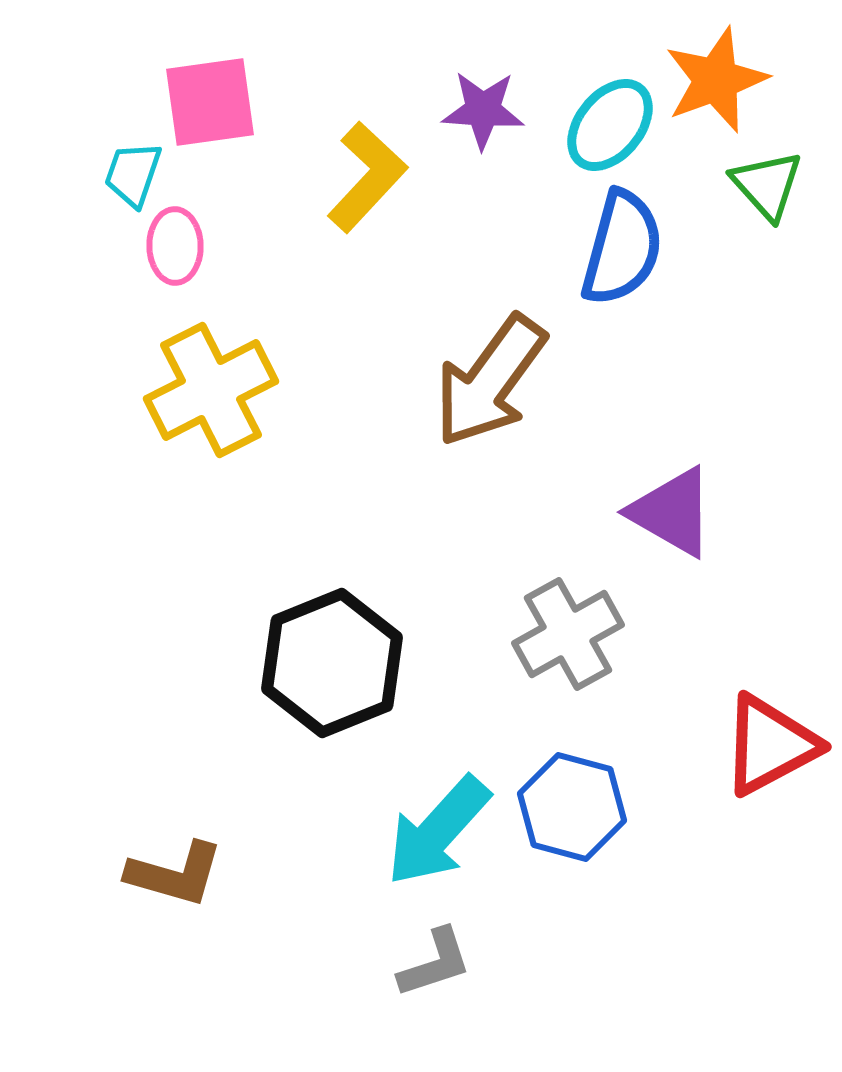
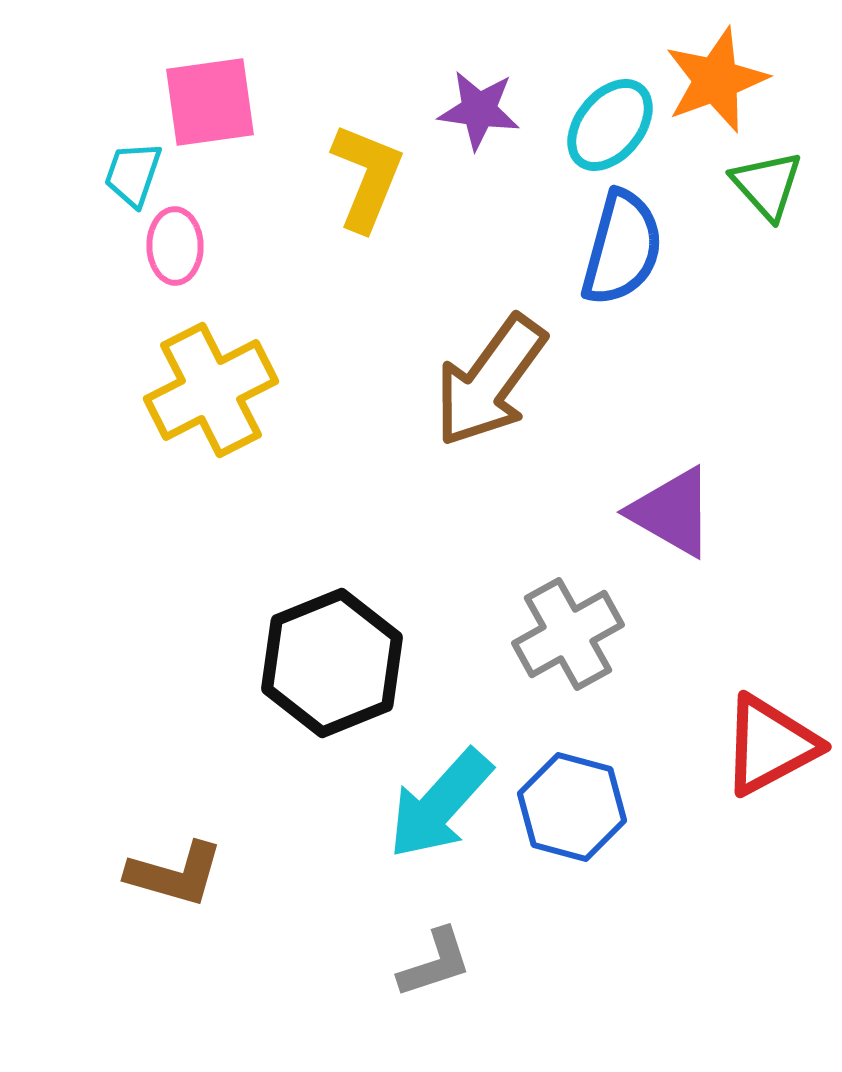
purple star: moved 4 px left; rotated 4 degrees clockwise
yellow L-shape: rotated 21 degrees counterclockwise
cyan arrow: moved 2 px right, 27 px up
